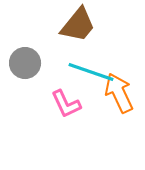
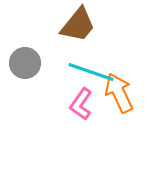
pink L-shape: moved 15 px right; rotated 60 degrees clockwise
